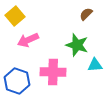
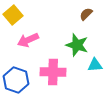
yellow square: moved 2 px left, 1 px up
blue hexagon: moved 1 px left, 1 px up
